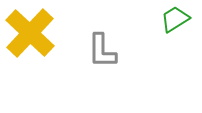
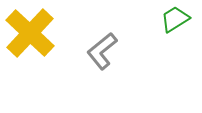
gray L-shape: rotated 51 degrees clockwise
